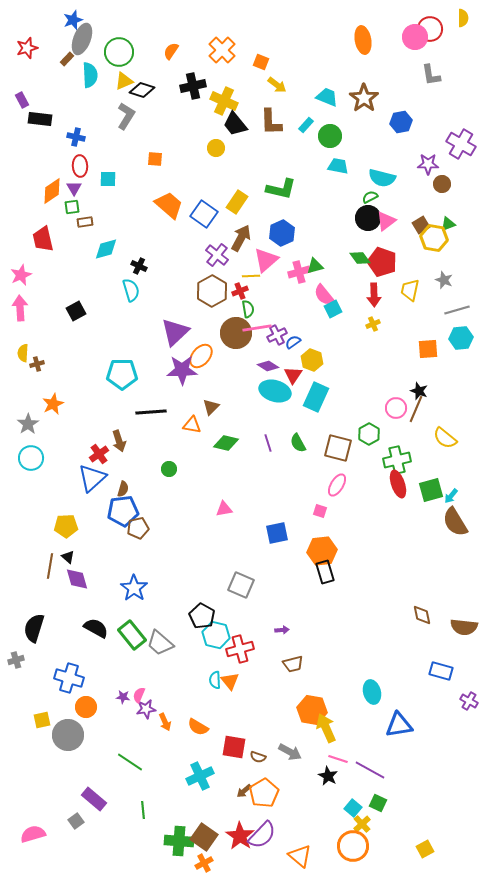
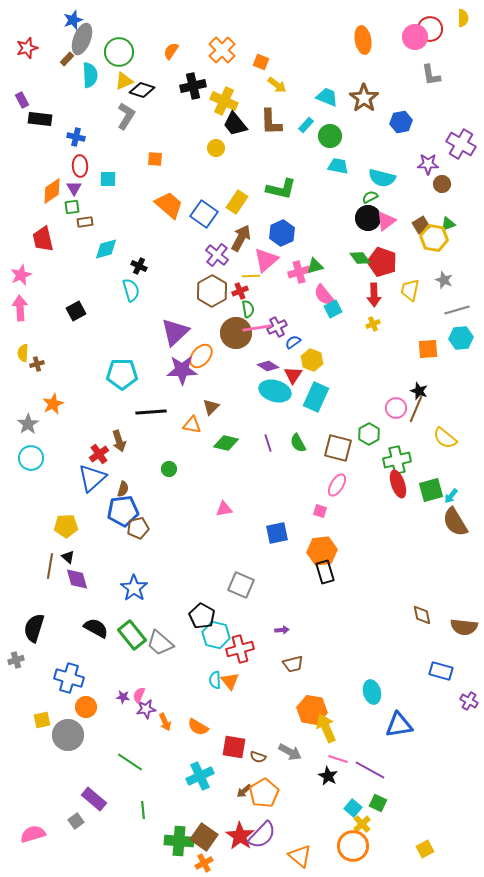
purple cross at (277, 335): moved 8 px up
